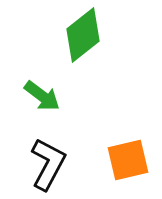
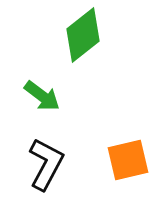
black L-shape: moved 2 px left
